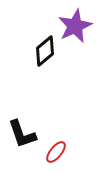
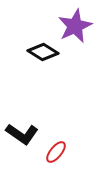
black diamond: moved 2 px left, 1 px down; rotated 72 degrees clockwise
black L-shape: rotated 36 degrees counterclockwise
